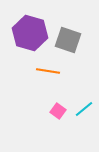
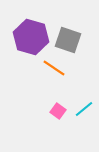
purple hexagon: moved 1 px right, 4 px down
orange line: moved 6 px right, 3 px up; rotated 25 degrees clockwise
